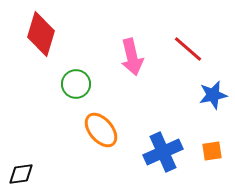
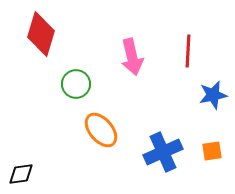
red line: moved 2 px down; rotated 52 degrees clockwise
